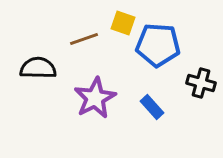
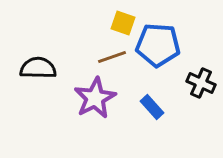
brown line: moved 28 px right, 18 px down
black cross: rotated 8 degrees clockwise
